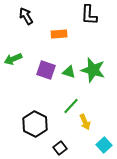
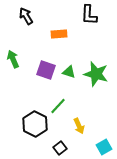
green arrow: rotated 90 degrees clockwise
green star: moved 3 px right, 4 px down
green line: moved 13 px left
yellow arrow: moved 6 px left, 4 px down
cyan square: moved 2 px down; rotated 14 degrees clockwise
